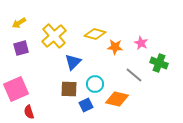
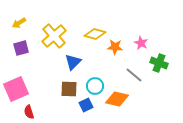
cyan circle: moved 2 px down
